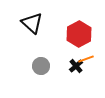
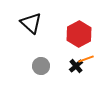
black triangle: moved 1 px left
